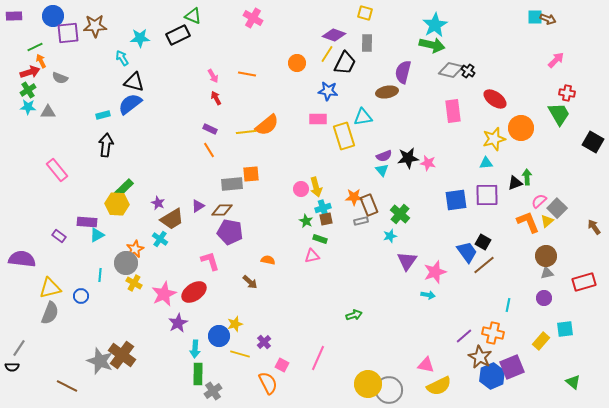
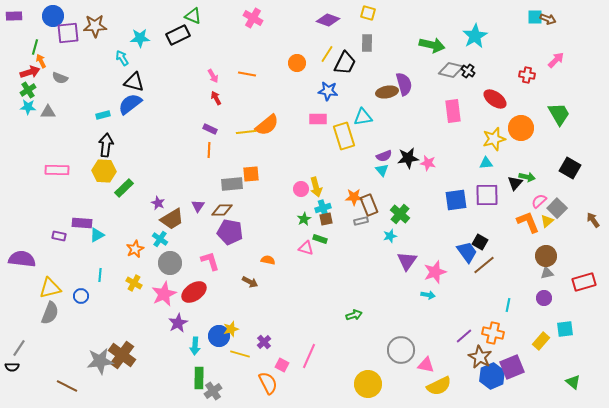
yellow square at (365, 13): moved 3 px right
cyan star at (435, 25): moved 40 px right, 11 px down
purple diamond at (334, 35): moved 6 px left, 15 px up
green line at (35, 47): rotated 49 degrees counterclockwise
purple semicircle at (403, 72): moved 1 px right, 12 px down; rotated 150 degrees clockwise
red cross at (567, 93): moved 40 px left, 18 px up
black square at (593, 142): moved 23 px left, 26 px down
orange line at (209, 150): rotated 35 degrees clockwise
pink rectangle at (57, 170): rotated 50 degrees counterclockwise
green arrow at (527, 177): rotated 105 degrees clockwise
black triangle at (515, 183): rotated 28 degrees counterclockwise
yellow hexagon at (117, 204): moved 13 px left, 33 px up
purple triangle at (198, 206): rotated 24 degrees counterclockwise
green star at (306, 221): moved 2 px left, 2 px up; rotated 16 degrees clockwise
purple rectangle at (87, 222): moved 5 px left, 1 px down
brown arrow at (594, 227): moved 1 px left, 7 px up
purple rectangle at (59, 236): rotated 24 degrees counterclockwise
black square at (483, 242): moved 3 px left
pink triangle at (312, 256): moved 6 px left, 8 px up; rotated 28 degrees clockwise
gray circle at (126, 263): moved 44 px right
brown arrow at (250, 282): rotated 14 degrees counterclockwise
yellow star at (235, 324): moved 4 px left, 5 px down
cyan arrow at (195, 349): moved 3 px up
pink line at (318, 358): moved 9 px left, 2 px up
gray star at (100, 361): rotated 28 degrees counterclockwise
green rectangle at (198, 374): moved 1 px right, 4 px down
gray circle at (389, 390): moved 12 px right, 40 px up
